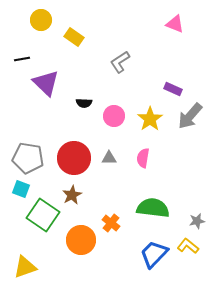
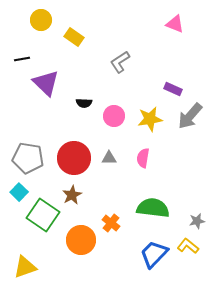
yellow star: rotated 25 degrees clockwise
cyan square: moved 2 px left, 3 px down; rotated 24 degrees clockwise
